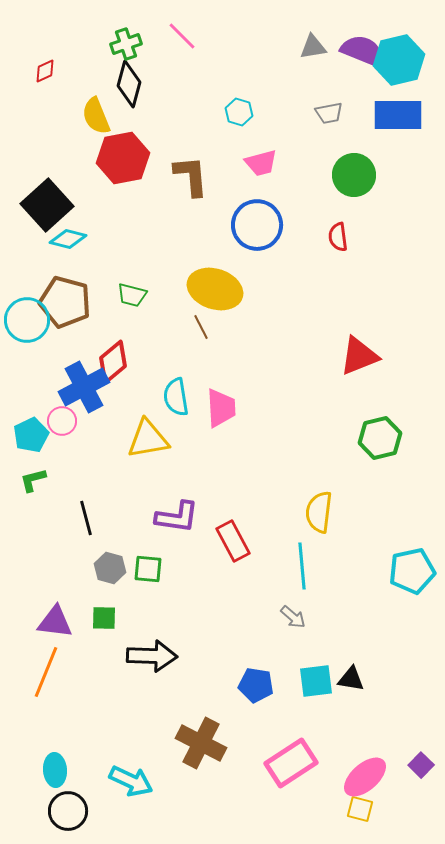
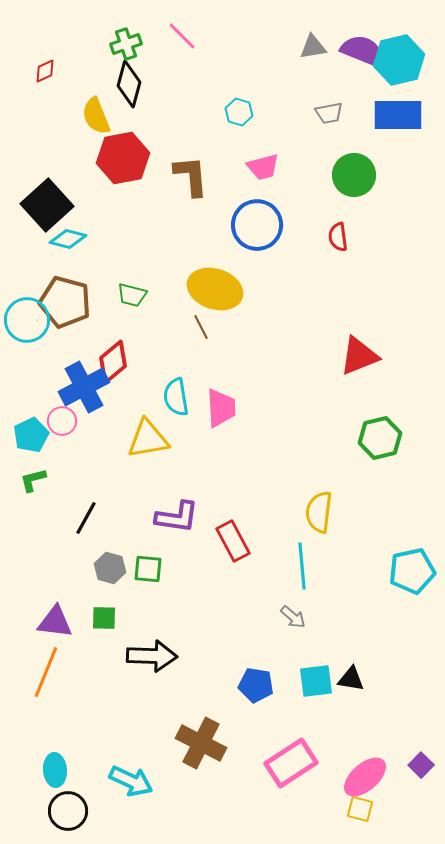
pink trapezoid at (261, 163): moved 2 px right, 4 px down
black line at (86, 518): rotated 44 degrees clockwise
